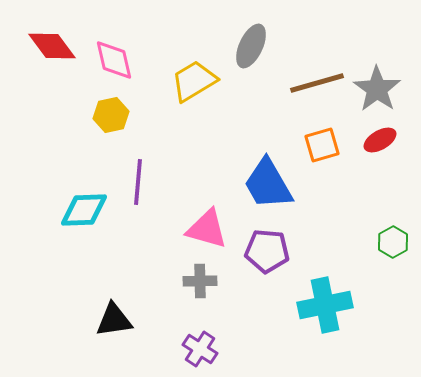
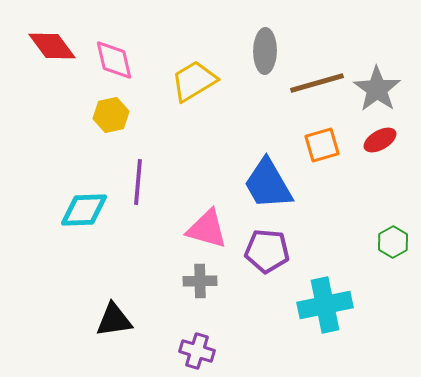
gray ellipse: moved 14 px right, 5 px down; rotated 24 degrees counterclockwise
purple cross: moved 3 px left, 2 px down; rotated 16 degrees counterclockwise
